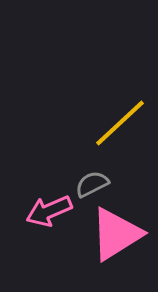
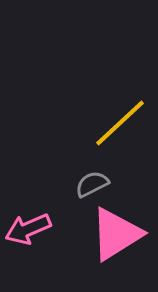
pink arrow: moved 21 px left, 18 px down
